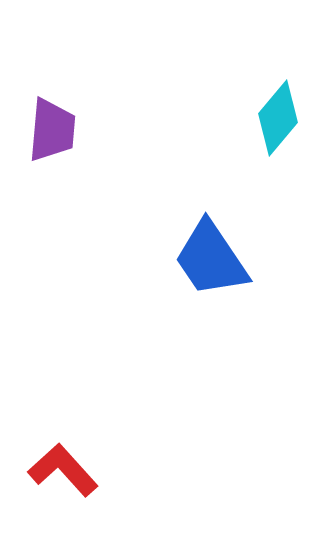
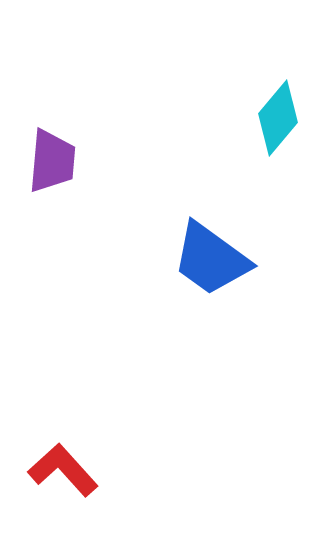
purple trapezoid: moved 31 px down
blue trapezoid: rotated 20 degrees counterclockwise
